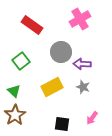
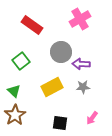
purple arrow: moved 1 px left
gray star: rotated 24 degrees counterclockwise
black square: moved 2 px left, 1 px up
